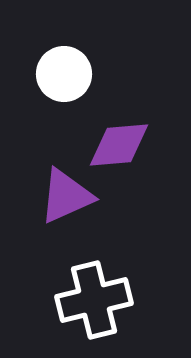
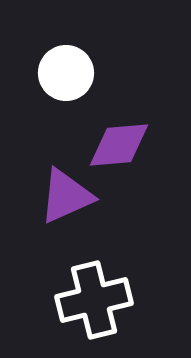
white circle: moved 2 px right, 1 px up
